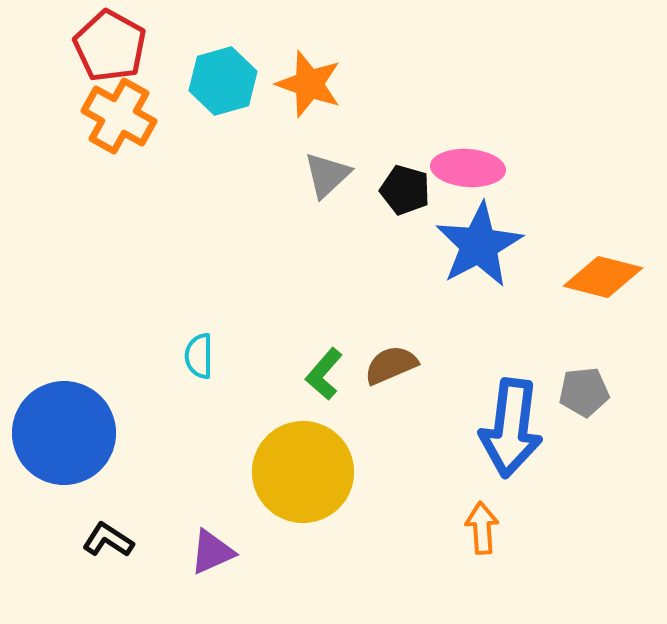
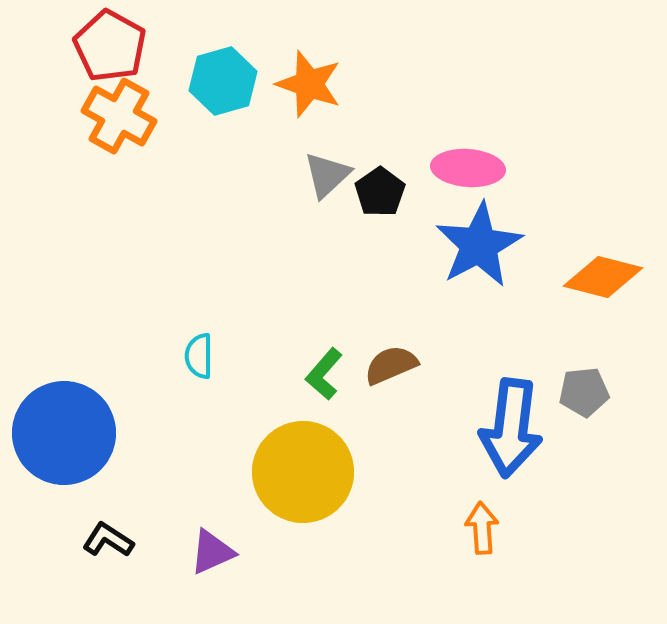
black pentagon: moved 25 px left, 2 px down; rotated 21 degrees clockwise
